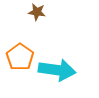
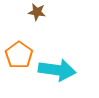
orange pentagon: moved 1 px left, 2 px up
